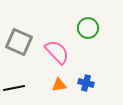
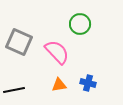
green circle: moved 8 px left, 4 px up
blue cross: moved 2 px right
black line: moved 2 px down
